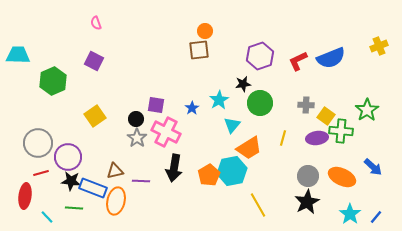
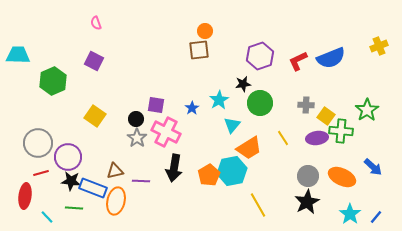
yellow square at (95, 116): rotated 20 degrees counterclockwise
yellow line at (283, 138): rotated 49 degrees counterclockwise
